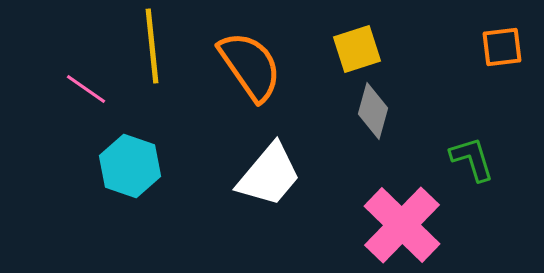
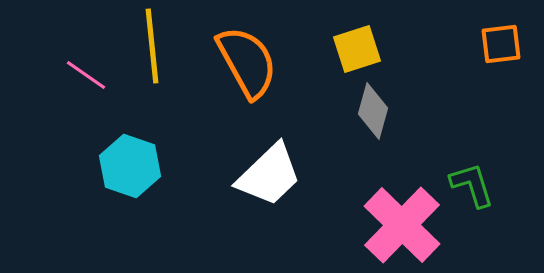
orange square: moved 1 px left, 3 px up
orange semicircle: moved 3 px left, 4 px up; rotated 6 degrees clockwise
pink line: moved 14 px up
green L-shape: moved 26 px down
white trapezoid: rotated 6 degrees clockwise
